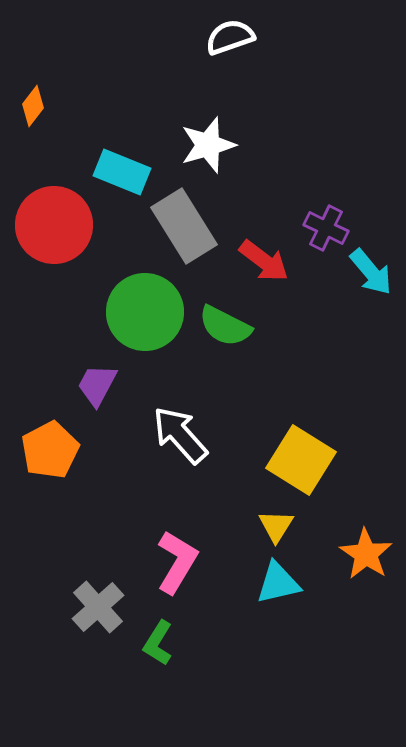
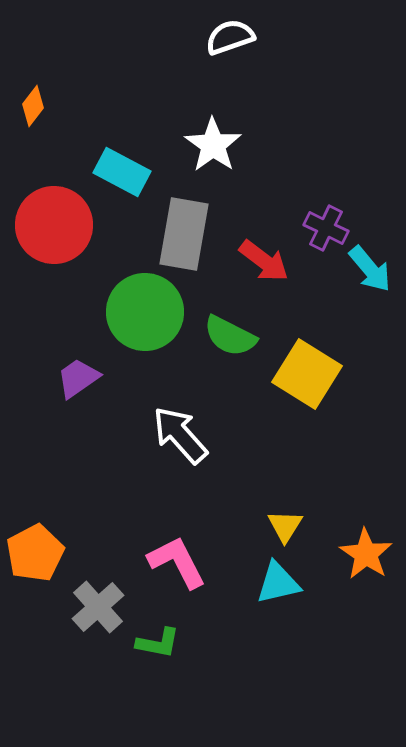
white star: moved 5 px right; rotated 20 degrees counterclockwise
cyan rectangle: rotated 6 degrees clockwise
gray rectangle: moved 8 px down; rotated 42 degrees clockwise
cyan arrow: moved 1 px left, 3 px up
green semicircle: moved 5 px right, 10 px down
purple trapezoid: moved 19 px left, 7 px up; rotated 27 degrees clockwise
orange pentagon: moved 15 px left, 103 px down
yellow square: moved 6 px right, 86 px up
yellow triangle: moved 9 px right
pink L-shape: rotated 58 degrees counterclockwise
green L-shape: rotated 111 degrees counterclockwise
